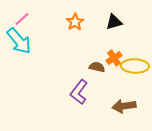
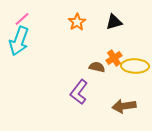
orange star: moved 2 px right
cyan arrow: rotated 60 degrees clockwise
